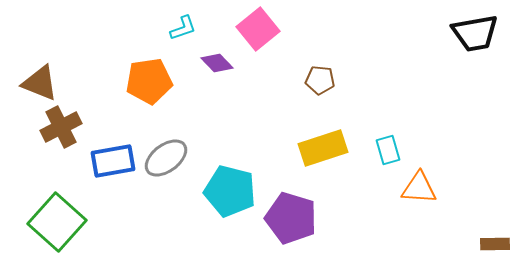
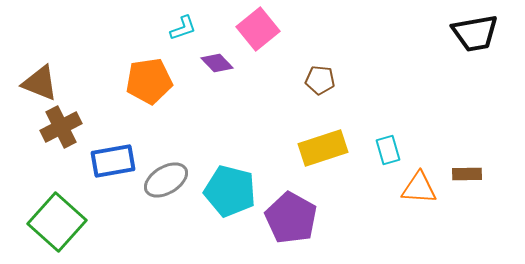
gray ellipse: moved 22 px down; rotated 6 degrees clockwise
purple pentagon: rotated 12 degrees clockwise
brown rectangle: moved 28 px left, 70 px up
